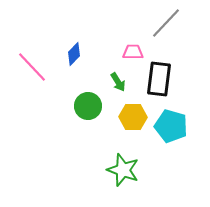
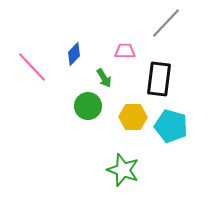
pink trapezoid: moved 8 px left, 1 px up
green arrow: moved 14 px left, 4 px up
